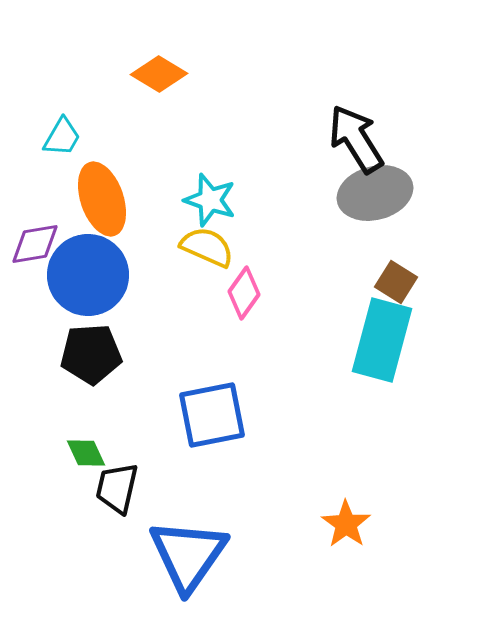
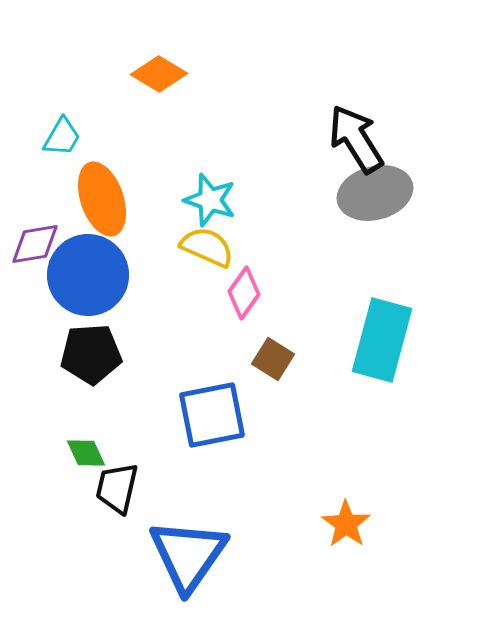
brown square: moved 123 px left, 77 px down
